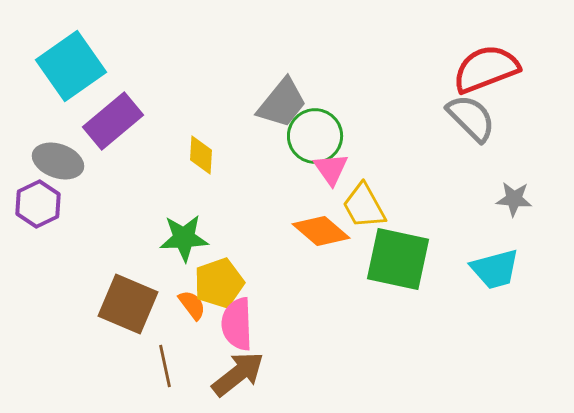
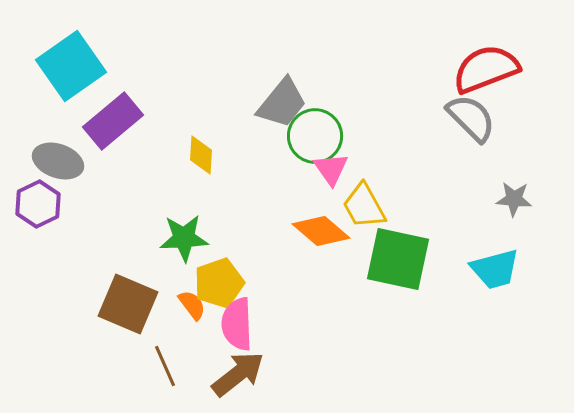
brown line: rotated 12 degrees counterclockwise
